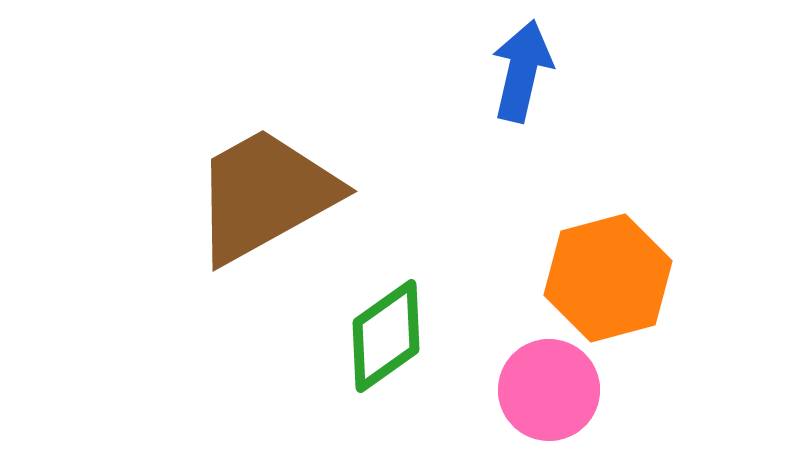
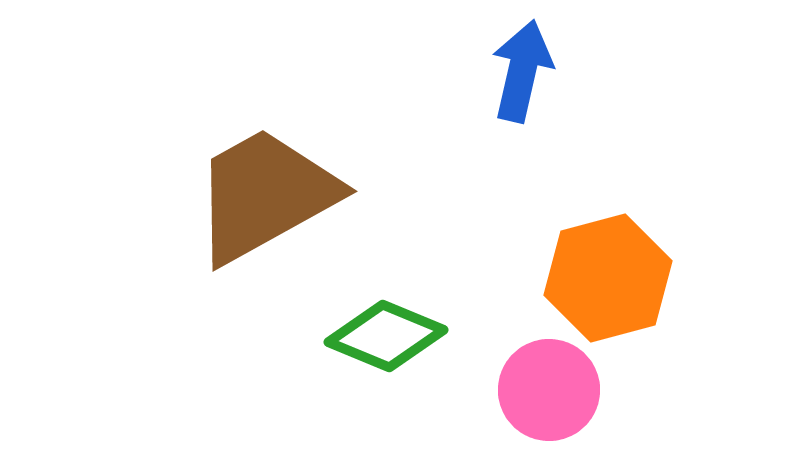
green diamond: rotated 58 degrees clockwise
